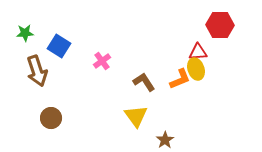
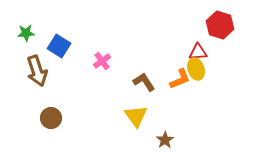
red hexagon: rotated 16 degrees clockwise
green star: moved 1 px right
